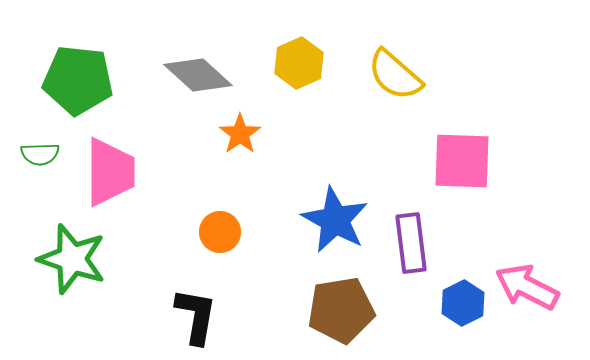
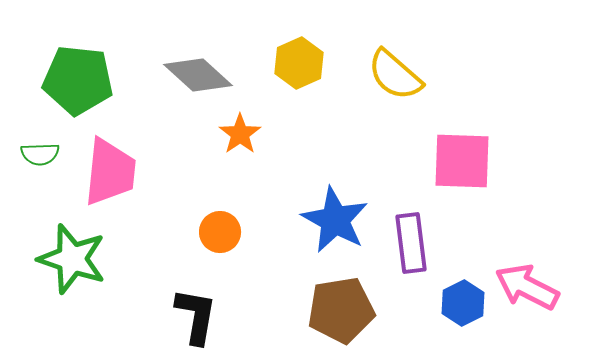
pink trapezoid: rotated 6 degrees clockwise
